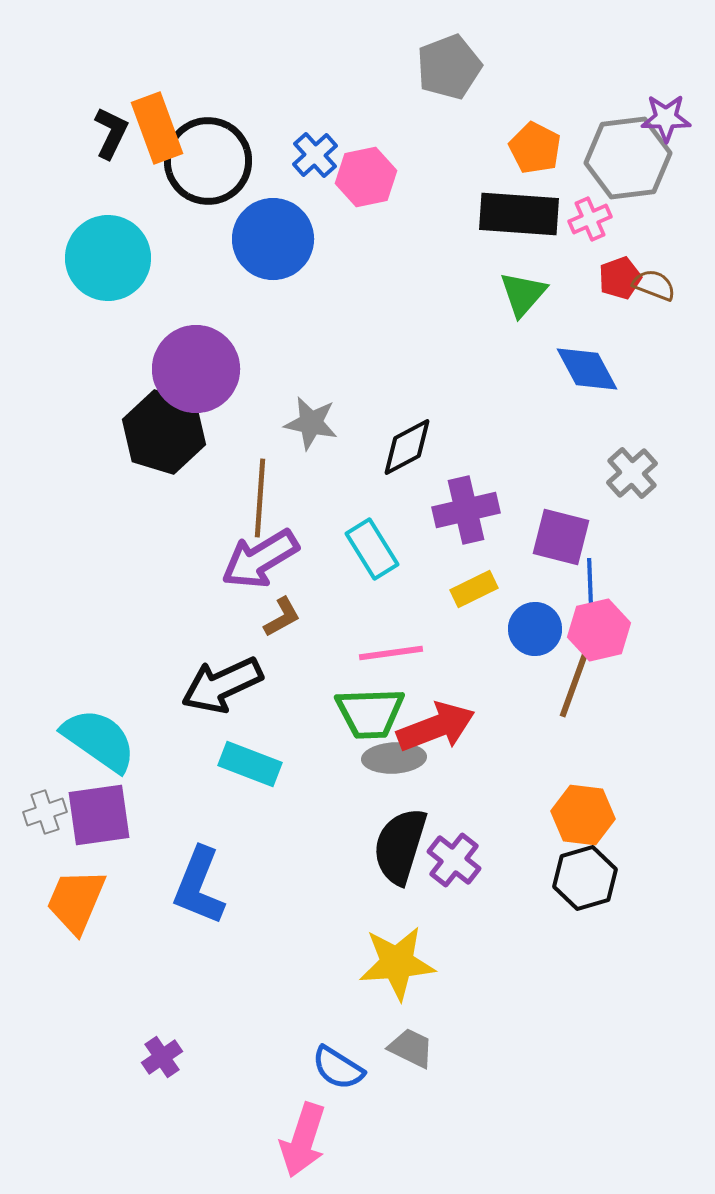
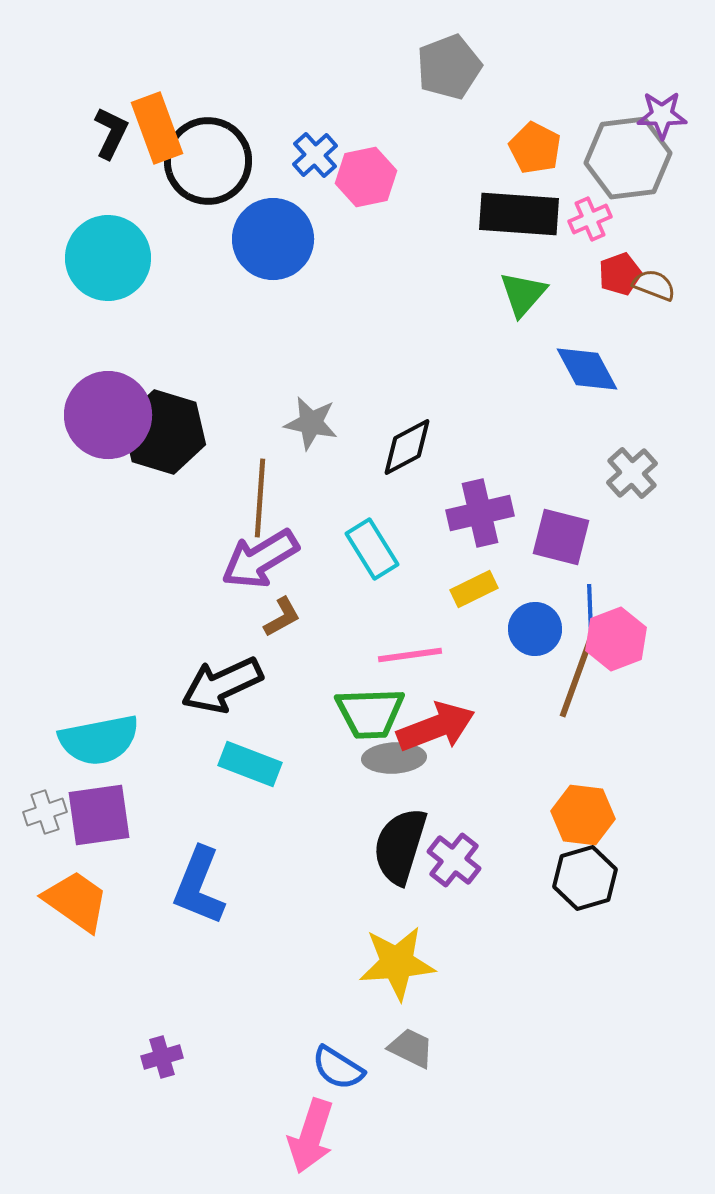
purple star at (666, 118): moved 4 px left, 3 px up
red pentagon at (620, 278): moved 4 px up
purple circle at (196, 369): moved 88 px left, 46 px down
purple cross at (466, 510): moved 14 px right, 3 px down
blue line at (590, 581): moved 26 px down
pink hexagon at (599, 630): moved 17 px right, 9 px down; rotated 8 degrees counterclockwise
pink line at (391, 653): moved 19 px right, 2 px down
cyan semicircle at (99, 740): rotated 134 degrees clockwise
orange trapezoid at (76, 901): rotated 102 degrees clockwise
purple cross at (162, 1057): rotated 18 degrees clockwise
pink arrow at (303, 1140): moved 8 px right, 4 px up
